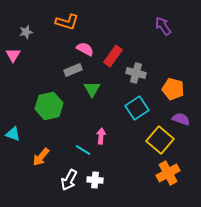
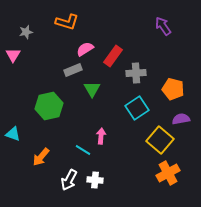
pink semicircle: rotated 60 degrees counterclockwise
gray cross: rotated 18 degrees counterclockwise
purple semicircle: rotated 30 degrees counterclockwise
